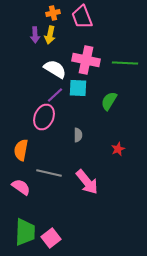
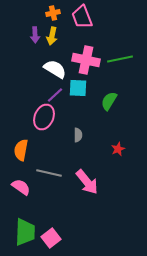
yellow arrow: moved 2 px right, 1 px down
green line: moved 5 px left, 4 px up; rotated 15 degrees counterclockwise
